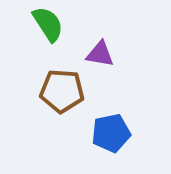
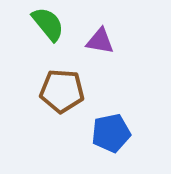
green semicircle: rotated 6 degrees counterclockwise
purple triangle: moved 13 px up
